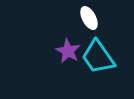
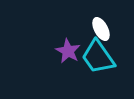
white ellipse: moved 12 px right, 11 px down
